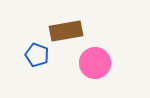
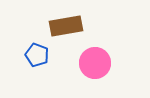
brown rectangle: moved 5 px up
